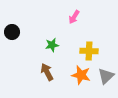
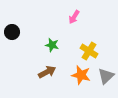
green star: rotated 24 degrees clockwise
yellow cross: rotated 30 degrees clockwise
brown arrow: rotated 90 degrees clockwise
